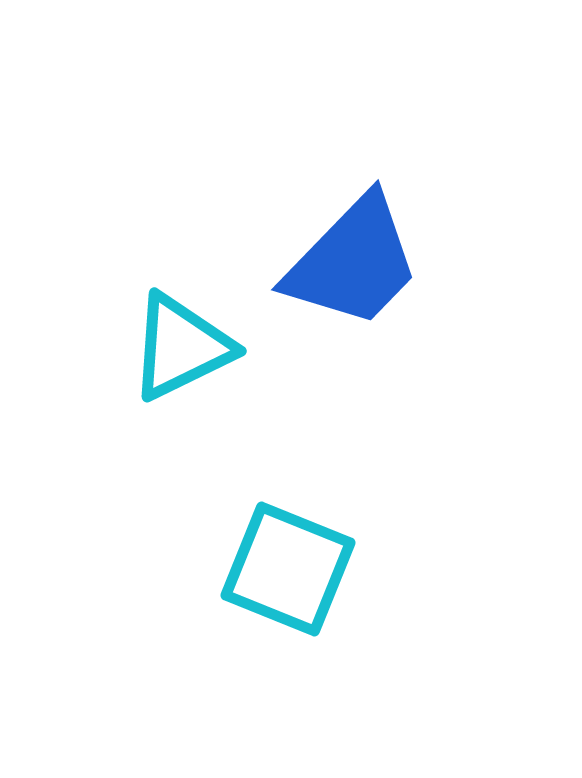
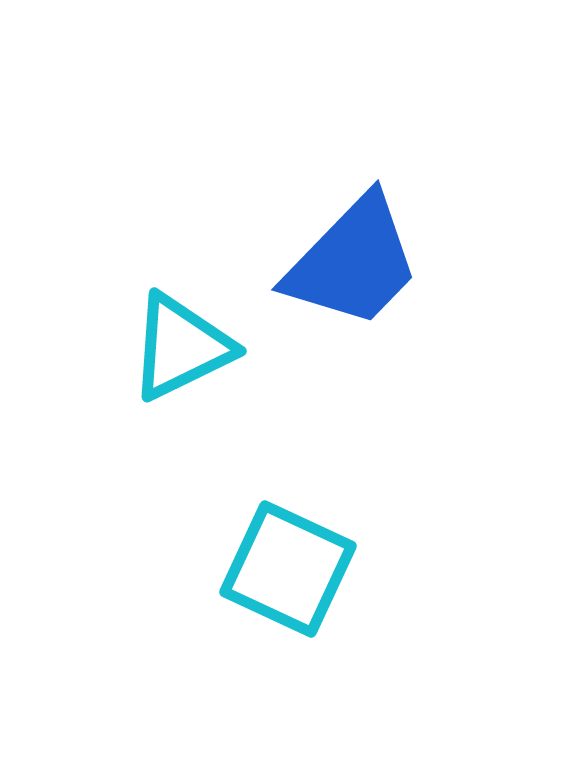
cyan square: rotated 3 degrees clockwise
